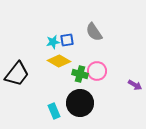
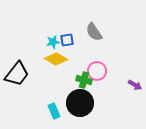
yellow diamond: moved 3 px left, 2 px up
green cross: moved 4 px right, 6 px down
